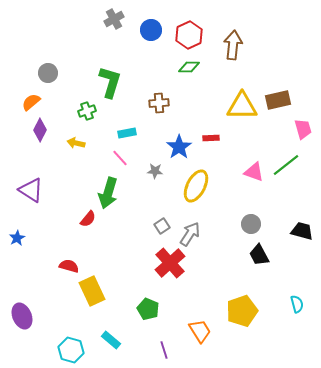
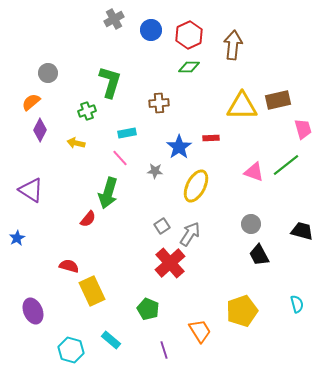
purple ellipse at (22, 316): moved 11 px right, 5 px up
